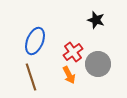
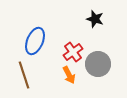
black star: moved 1 px left, 1 px up
brown line: moved 7 px left, 2 px up
